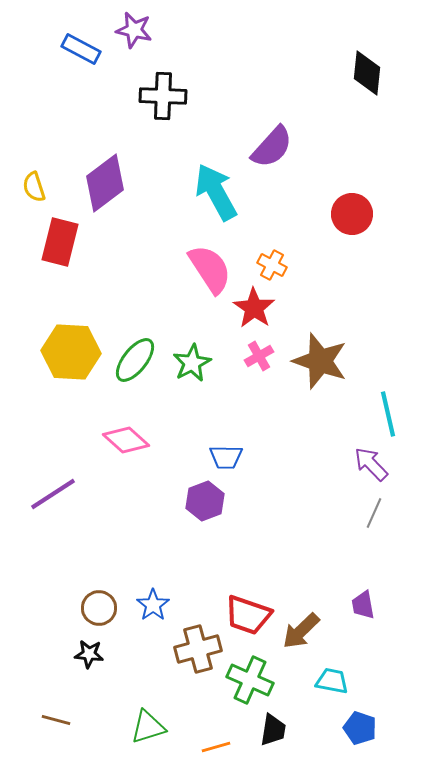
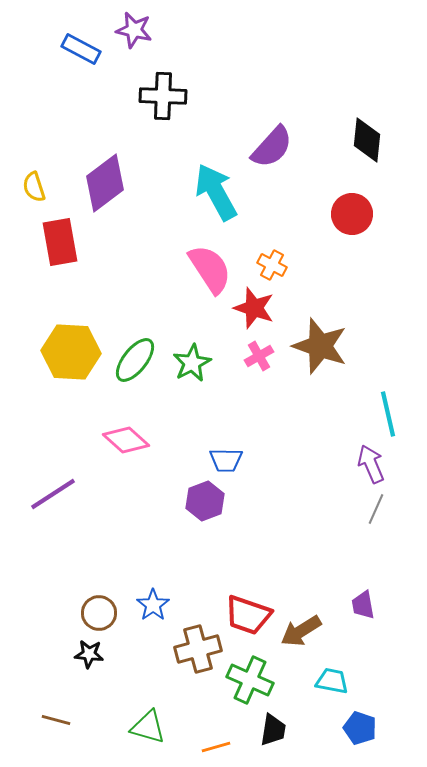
black diamond: moved 67 px down
red rectangle: rotated 24 degrees counterclockwise
red star: rotated 15 degrees counterclockwise
brown star: moved 15 px up
blue trapezoid: moved 3 px down
purple arrow: rotated 21 degrees clockwise
gray line: moved 2 px right, 4 px up
brown circle: moved 5 px down
brown arrow: rotated 12 degrees clockwise
green triangle: rotated 33 degrees clockwise
